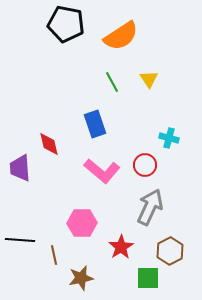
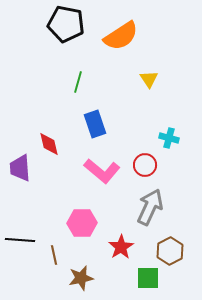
green line: moved 34 px left; rotated 45 degrees clockwise
